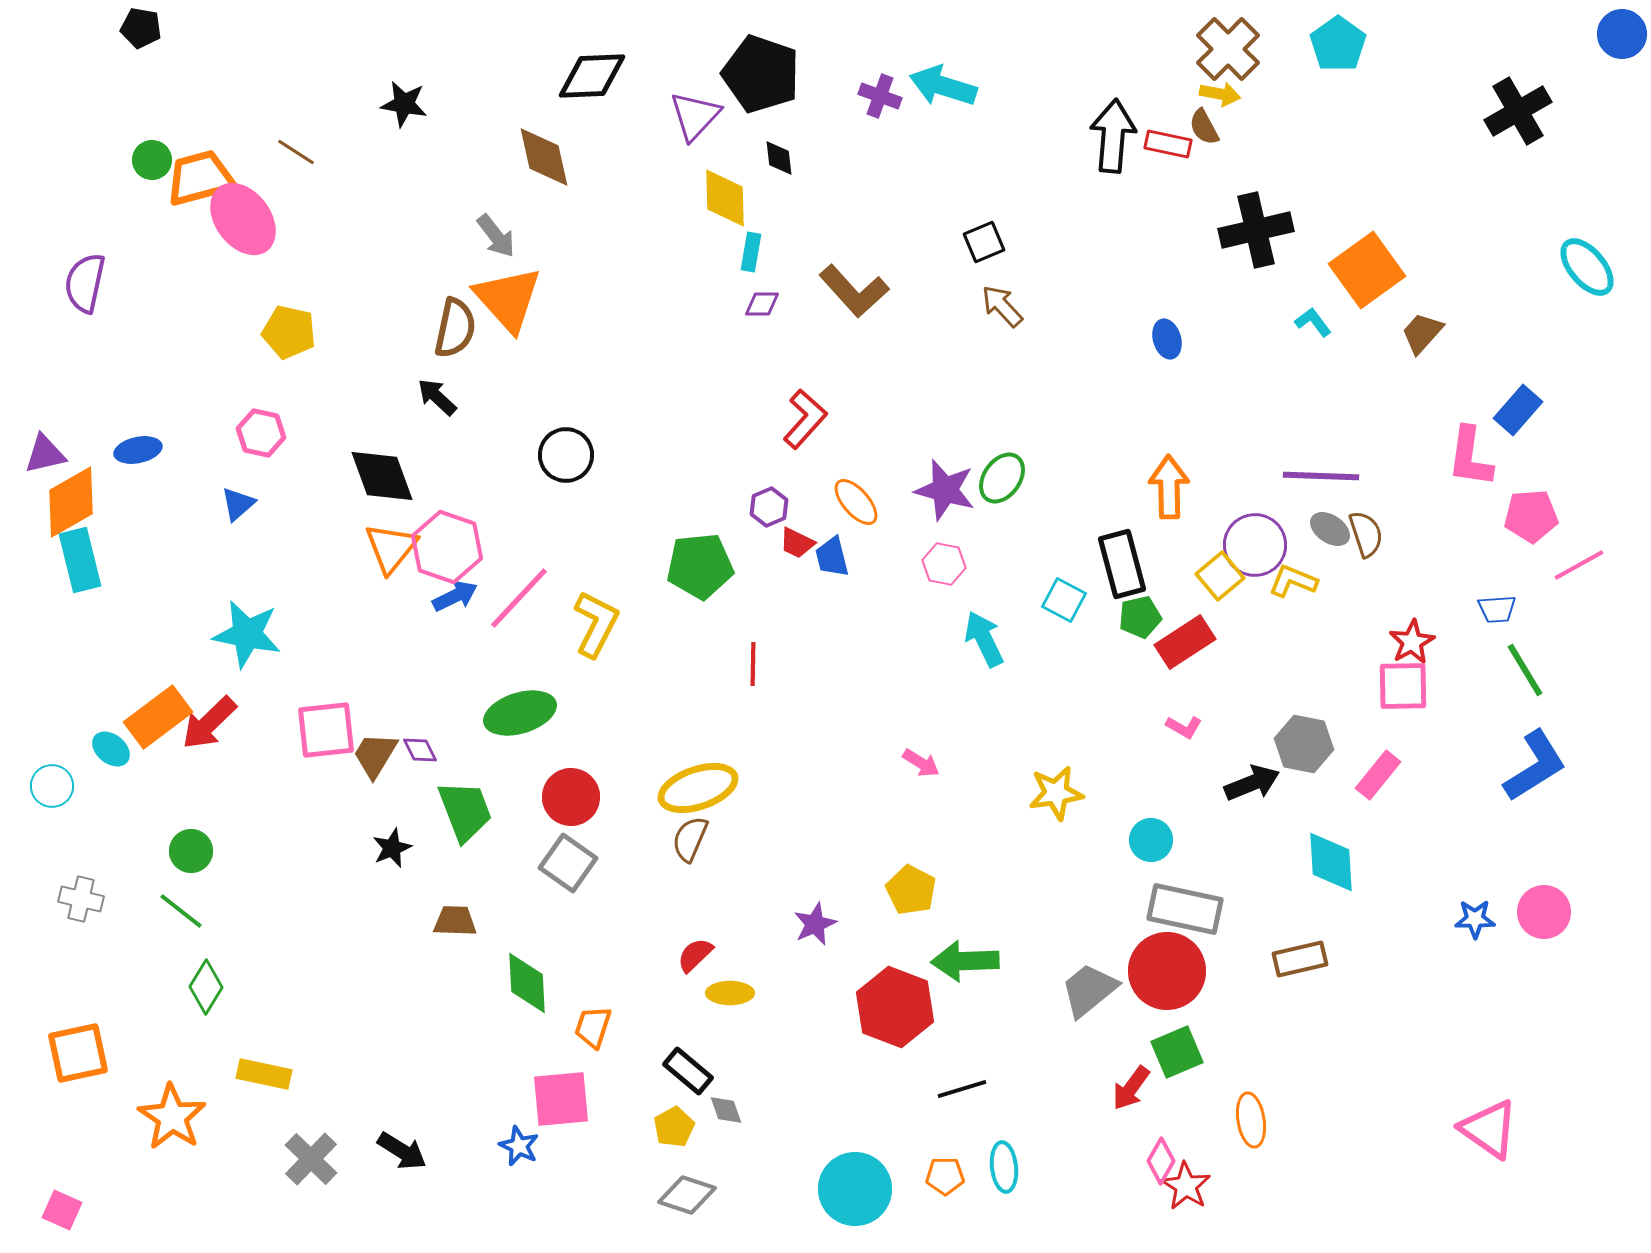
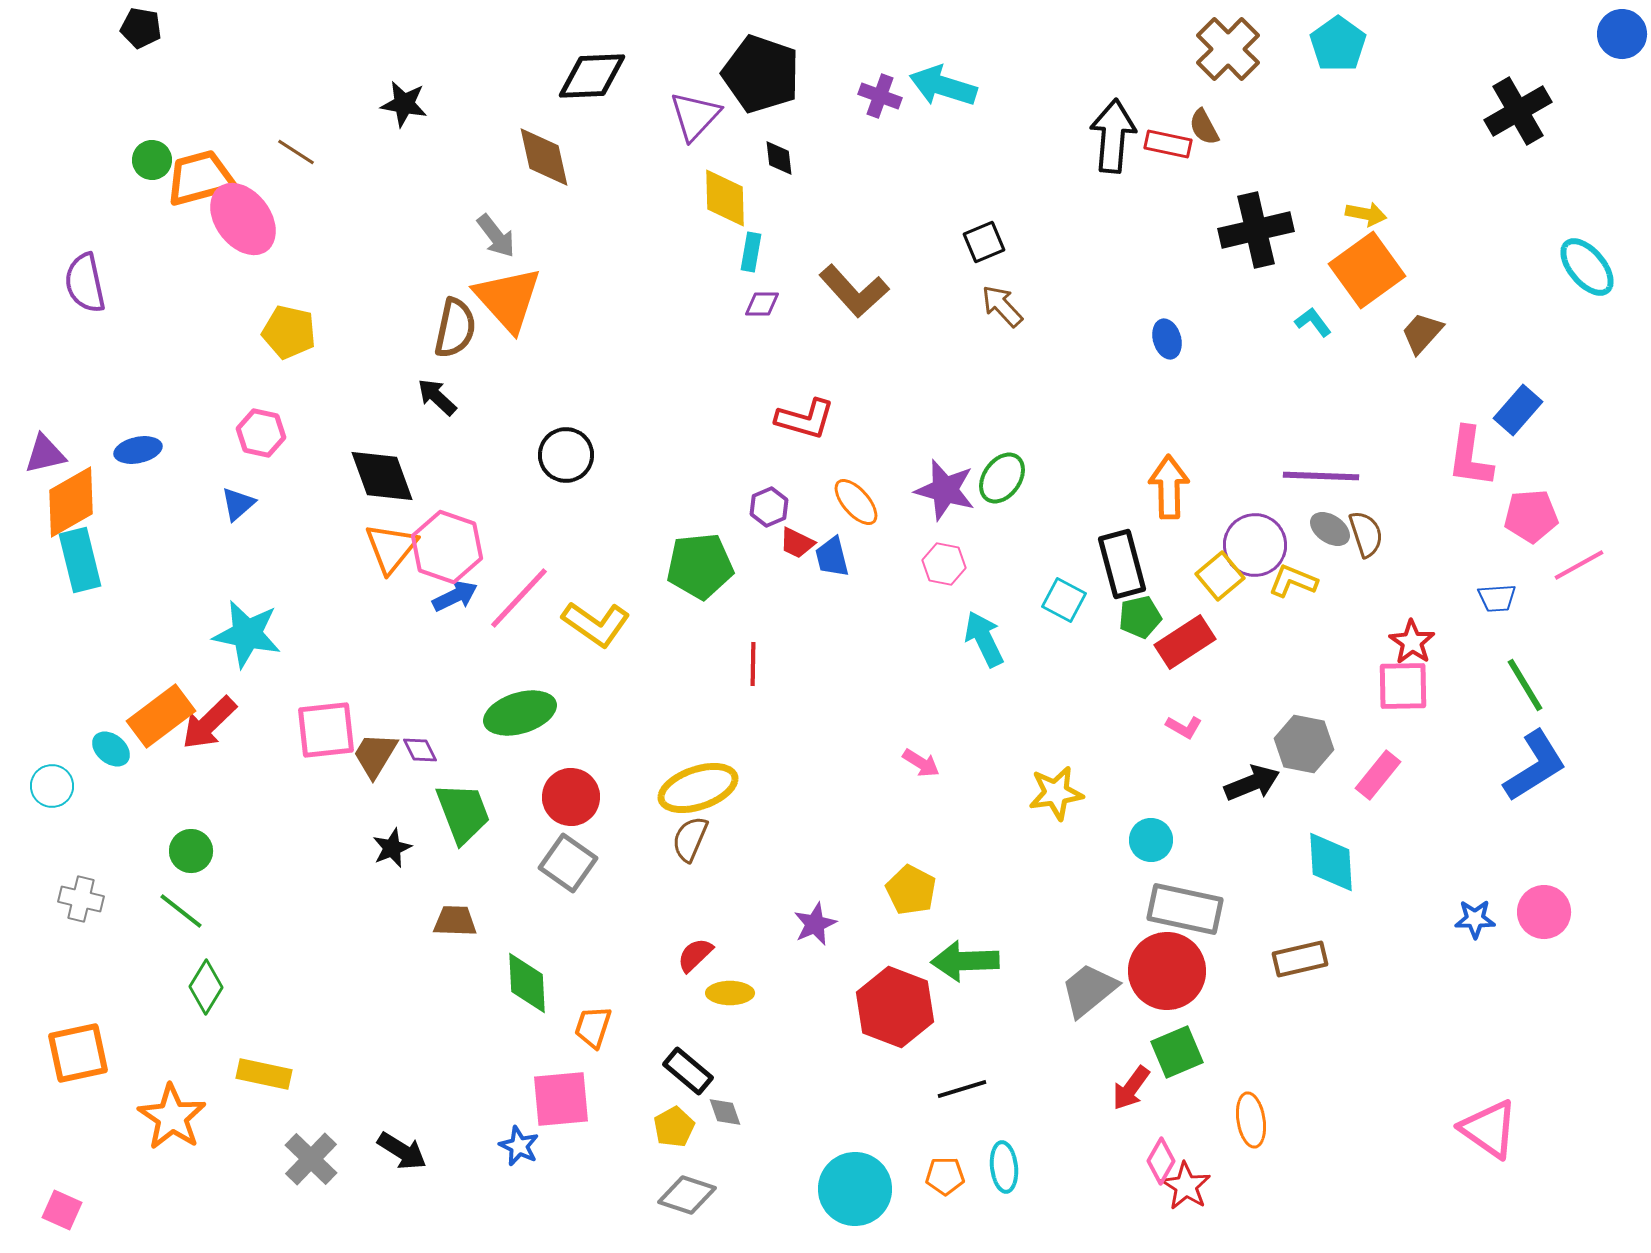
yellow arrow at (1220, 94): moved 146 px right, 120 px down
purple semicircle at (85, 283): rotated 24 degrees counterclockwise
red L-shape at (805, 419): rotated 64 degrees clockwise
blue trapezoid at (1497, 609): moved 11 px up
yellow L-shape at (596, 624): rotated 98 degrees clockwise
red star at (1412, 642): rotated 9 degrees counterclockwise
green line at (1525, 670): moved 15 px down
orange rectangle at (158, 717): moved 3 px right, 1 px up
green trapezoid at (465, 811): moved 2 px left, 2 px down
gray diamond at (726, 1110): moved 1 px left, 2 px down
